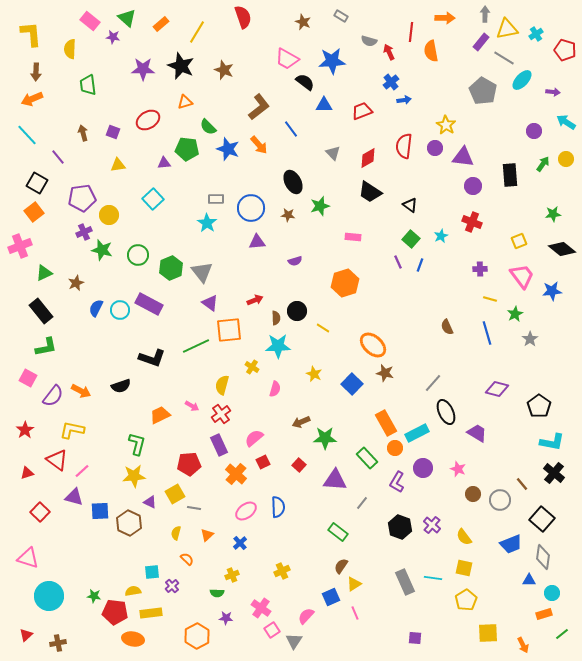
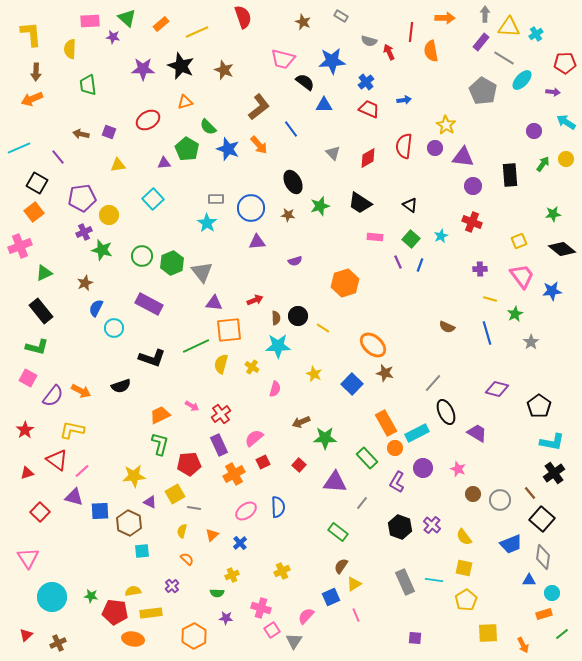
pink rectangle at (90, 21): rotated 42 degrees counterclockwise
yellow triangle at (507, 29): moved 2 px right, 2 px up; rotated 15 degrees clockwise
yellow line at (197, 32): rotated 35 degrees clockwise
red pentagon at (565, 50): moved 13 px down; rotated 20 degrees counterclockwise
pink trapezoid at (287, 59): moved 4 px left; rotated 15 degrees counterclockwise
blue cross at (391, 82): moved 25 px left
red trapezoid at (362, 111): moved 7 px right, 2 px up; rotated 45 degrees clockwise
purple square at (113, 132): moved 4 px left
brown arrow at (83, 133): moved 2 px left, 1 px down; rotated 63 degrees counterclockwise
cyan line at (27, 135): moved 8 px left, 13 px down; rotated 70 degrees counterclockwise
green pentagon at (187, 149): rotated 25 degrees clockwise
black trapezoid at (370, 192): moved 10 px left, 11 px down
pink rectangle at (353, 237): moved 22 px right
green circle at (138, 255): moved 4 px right, 1 px down
green hexagon at (171, 268): moved 1 px right, 5 px up
brown star at (76, 283): moved 9 px right
purple triangle at (210, 303): moved 4 px right; rotated 30 degrees counterclockwise
cyan circle at (120, 310): moved 6 px left, 18 px down
black circle at (297, 311): moved 1 px right, 5 px down
brown semicircle at (447, 327): rotated 42 degrees counterclockwise
gray star at (530, 339): moved 1 px right, 3 px down
green L-shape at (46, 347): moved 9 px left; rotated 25 degrees clockwise
yellow semicircle at (222, 385): moved 1 px left, 21 px up
green L-shape at (137, 444): moved 23 px right
black cross at (554, 473): rotated 15 degrees clockwise
orange cross at (236, 474): moved 2 px left; rotated 20 degrees clockwise
purple triangle at (335, 480): moved 2 px down
brown line at (522, 484): moved 8 px right, 9 px down
yellow semicircle at (176, 533): moved 6 px right, 2 px up
orange triangle at (207, 535): moved 5 px right
pink triangle at (28, 558): rotated 40 degrees clockwise
cyan square at (152, 572): moved 10 px left, 21 px up
cyan line at (433, 578): moved 1 px right, 2 px down
cyan circle at (49, 596): moved 3 px right, 1 px down
green star at (94, 596): moved 3 px left
pink cross at (261, 608): rotated 18 degrees counterclockwise
pink line at (355, 613): moved 1 px right, 2 px down
orange hexagon at (197, 636): moved 3 px left
brown cross at (58, 643): rotated 14 degrees counterclockwise
